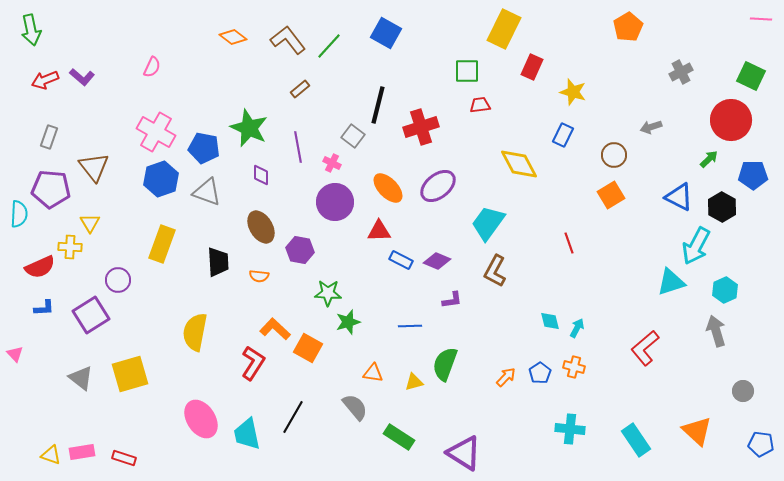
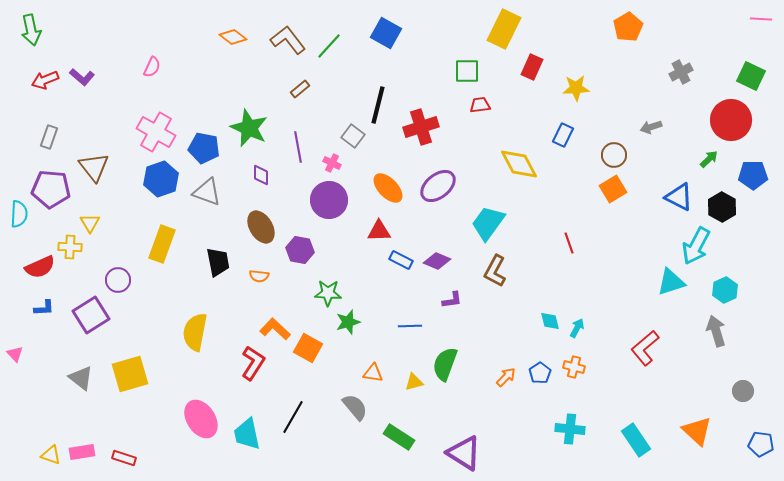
yellow star at (573, 92): moved 3 px right, 4 px up; rotated 20 degrees counterclockwise
orange square at (611, 195): moved 2 px right, 6 px up
purple circle at (335, 202): moved 6 px left, 2 px up
black trapezoid at (218, 262): rotated 8 degrees counterclockwise
